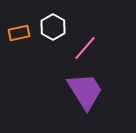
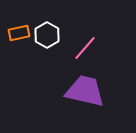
white hexagon: moved 6 px left, 8 px down
purple trapezoid: rotated 45 degrees counterclockwise
